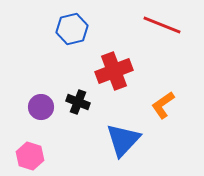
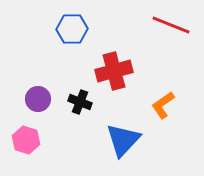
red line: moved 9 px right
blue hexagon: rotated 12 degrees clockwise
red cross: rotated 6 degrees clockwise
black cross: moved 2 px right
purple circle: moved 3 px left, 8 px up
pink hexagon: moved 4 px left, 16 px up
